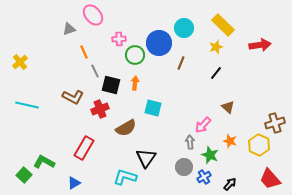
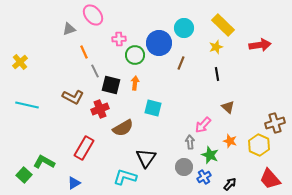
black line: moved 1 px right, 1 px down; rotated 48 degrees counterclockwise
brown semicircle: moved 3 px left
